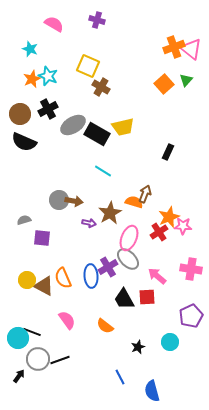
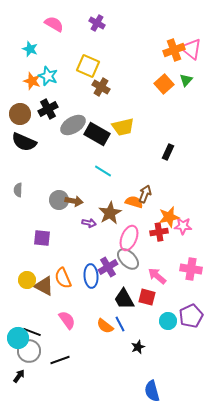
purple cross at (97, 20): moved 3 px down; rotated 14 degrees clockwise
orange cross at (174, 47): moved 3 px down
orange star at (32, 79): moved 2 px down; rotated 30 degrees counterclockwise
orange star at (169, 217): rotated 10 degrees clockwise
gray semicircle at (24, 220): moved 6 px left, 30 px up; rotated 72 degrees counterclockwise
red cross at (159, 232): rotated 24 degrees clockwise
red square at (147, 297): rotated 18 degrees clockwise
cyan circle at (170, 342): moved 2 px left, 21 px up
gray circle at (38, 359): moved 9 px left, 8 px up
blue line at (120, 377): moved 53 px up
